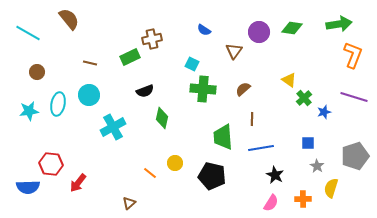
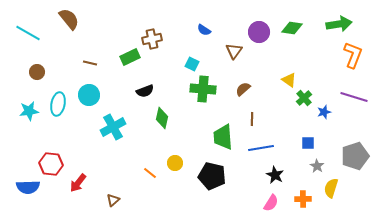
brown triangle at (129, 203): moved 16 px left, 3 px up
